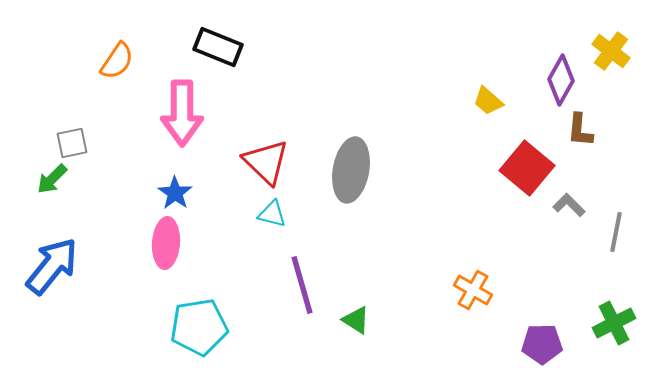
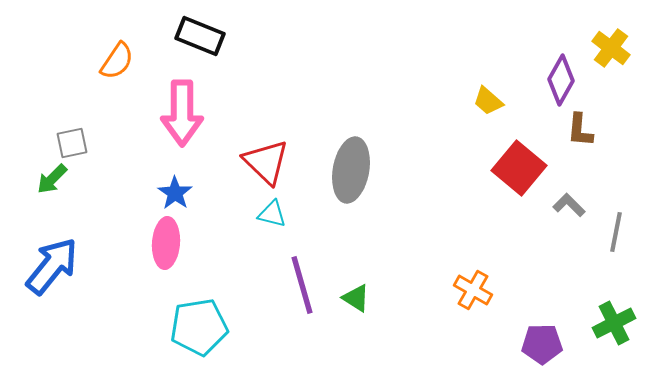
black rectangle: moved 18 px left, 11 px up
yellow cross: moved 3 px up
red square: moved 8 px left
green triangle: moved 22 px up
